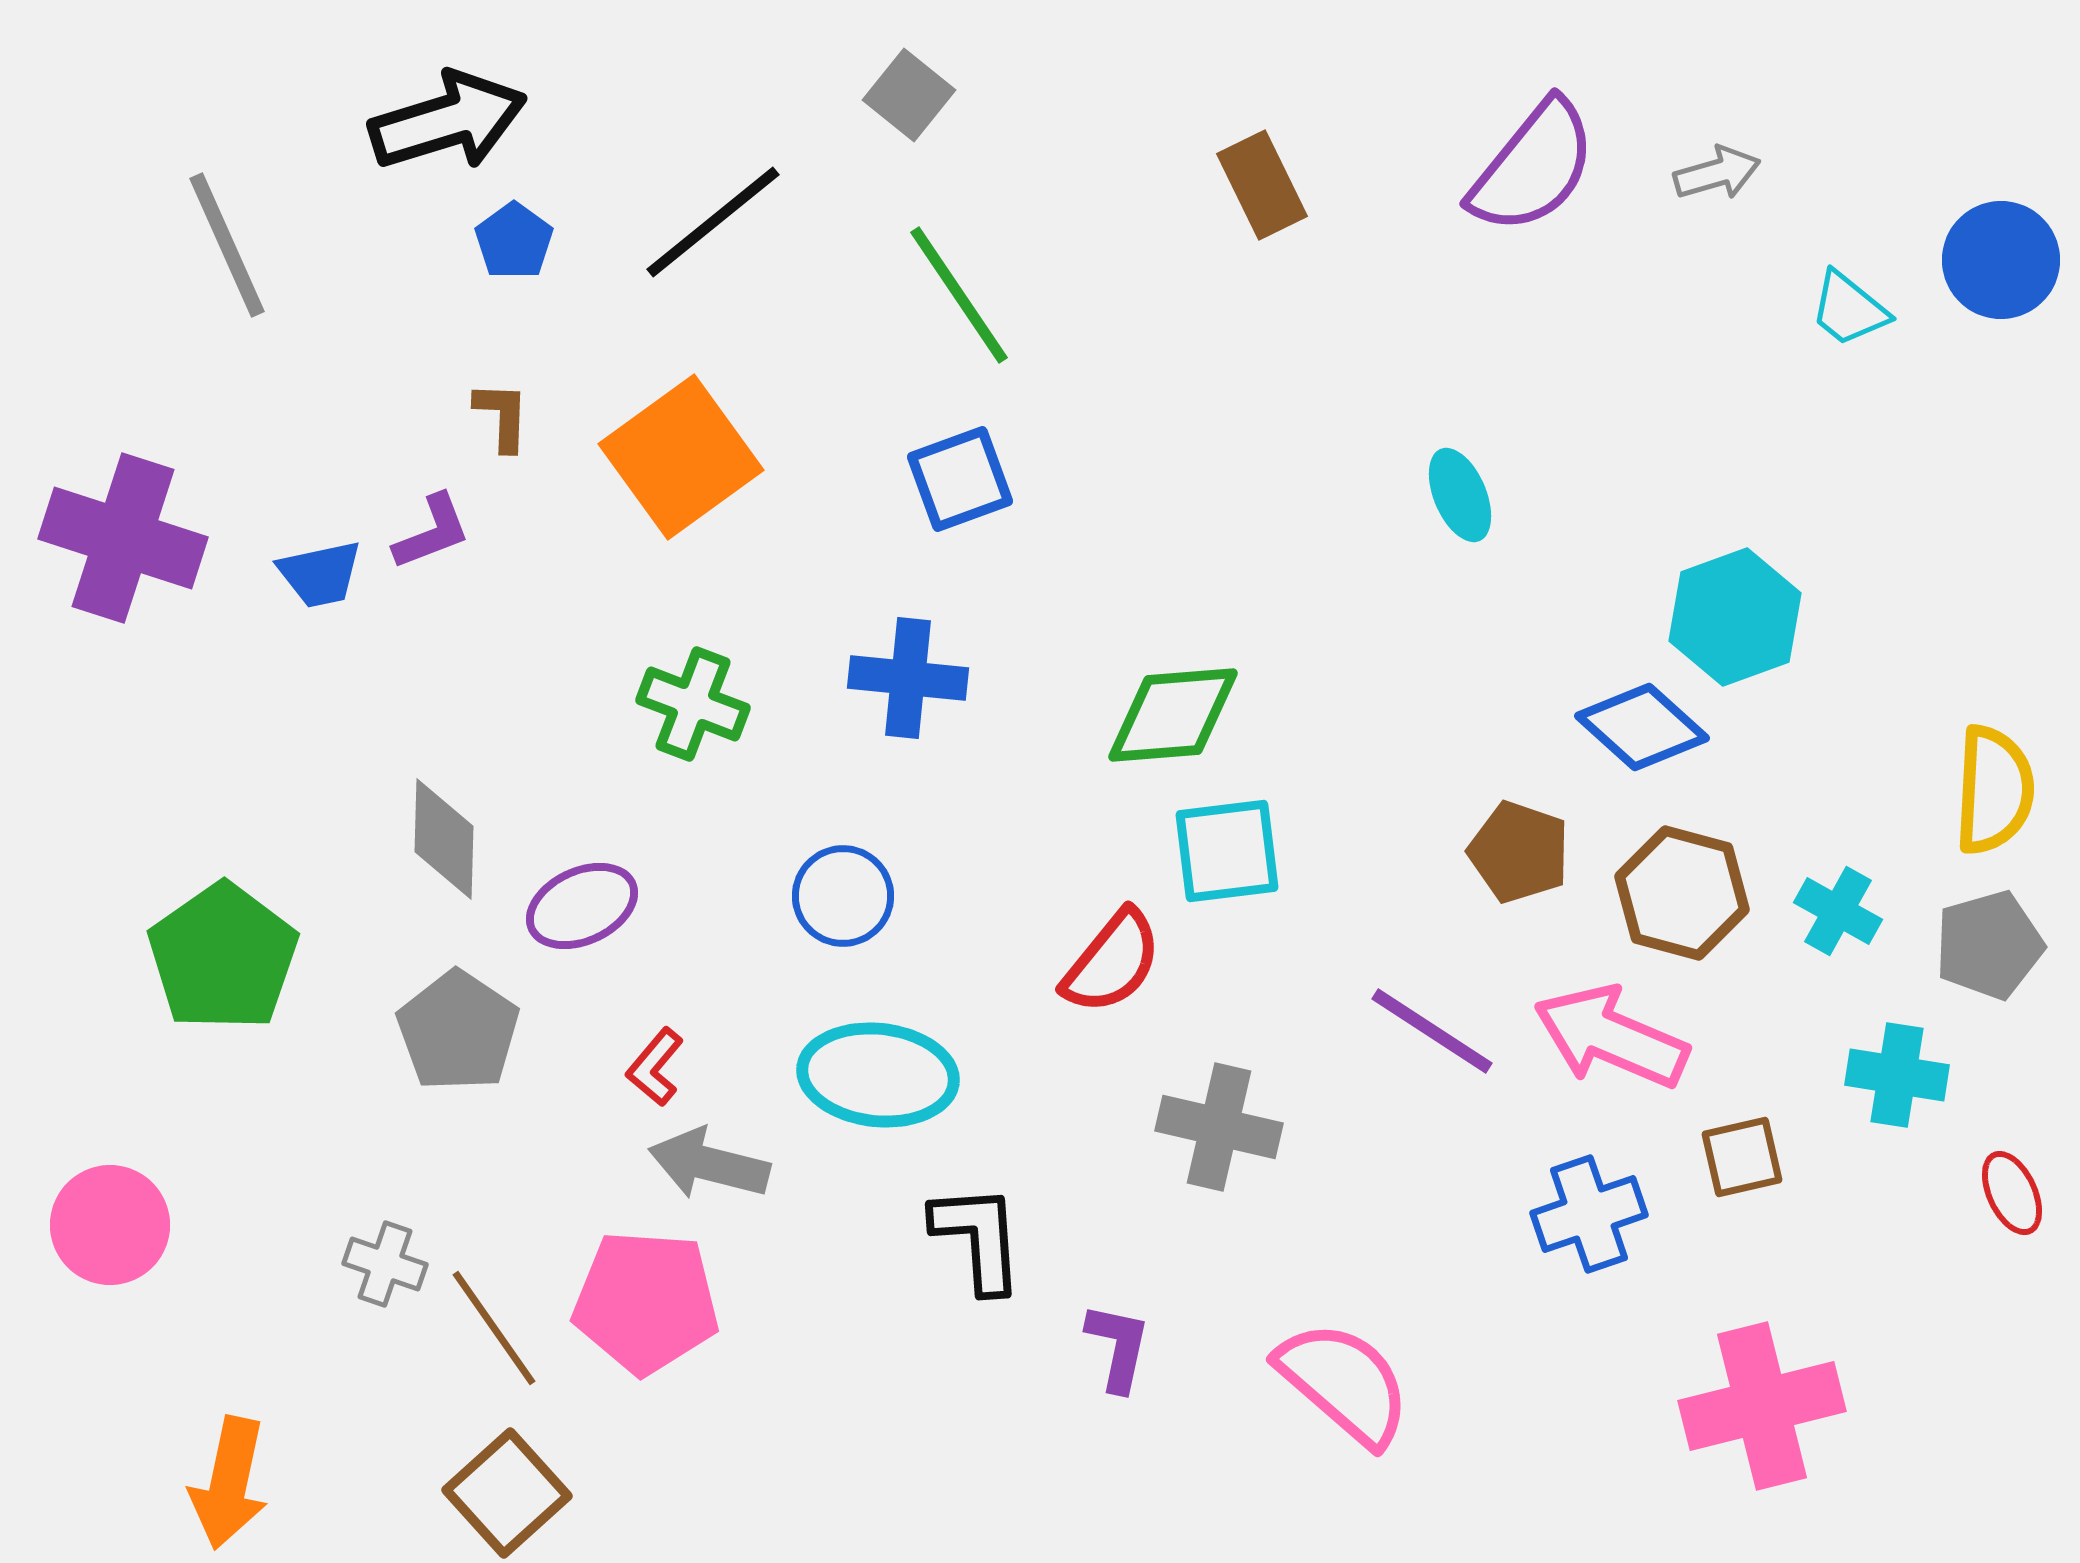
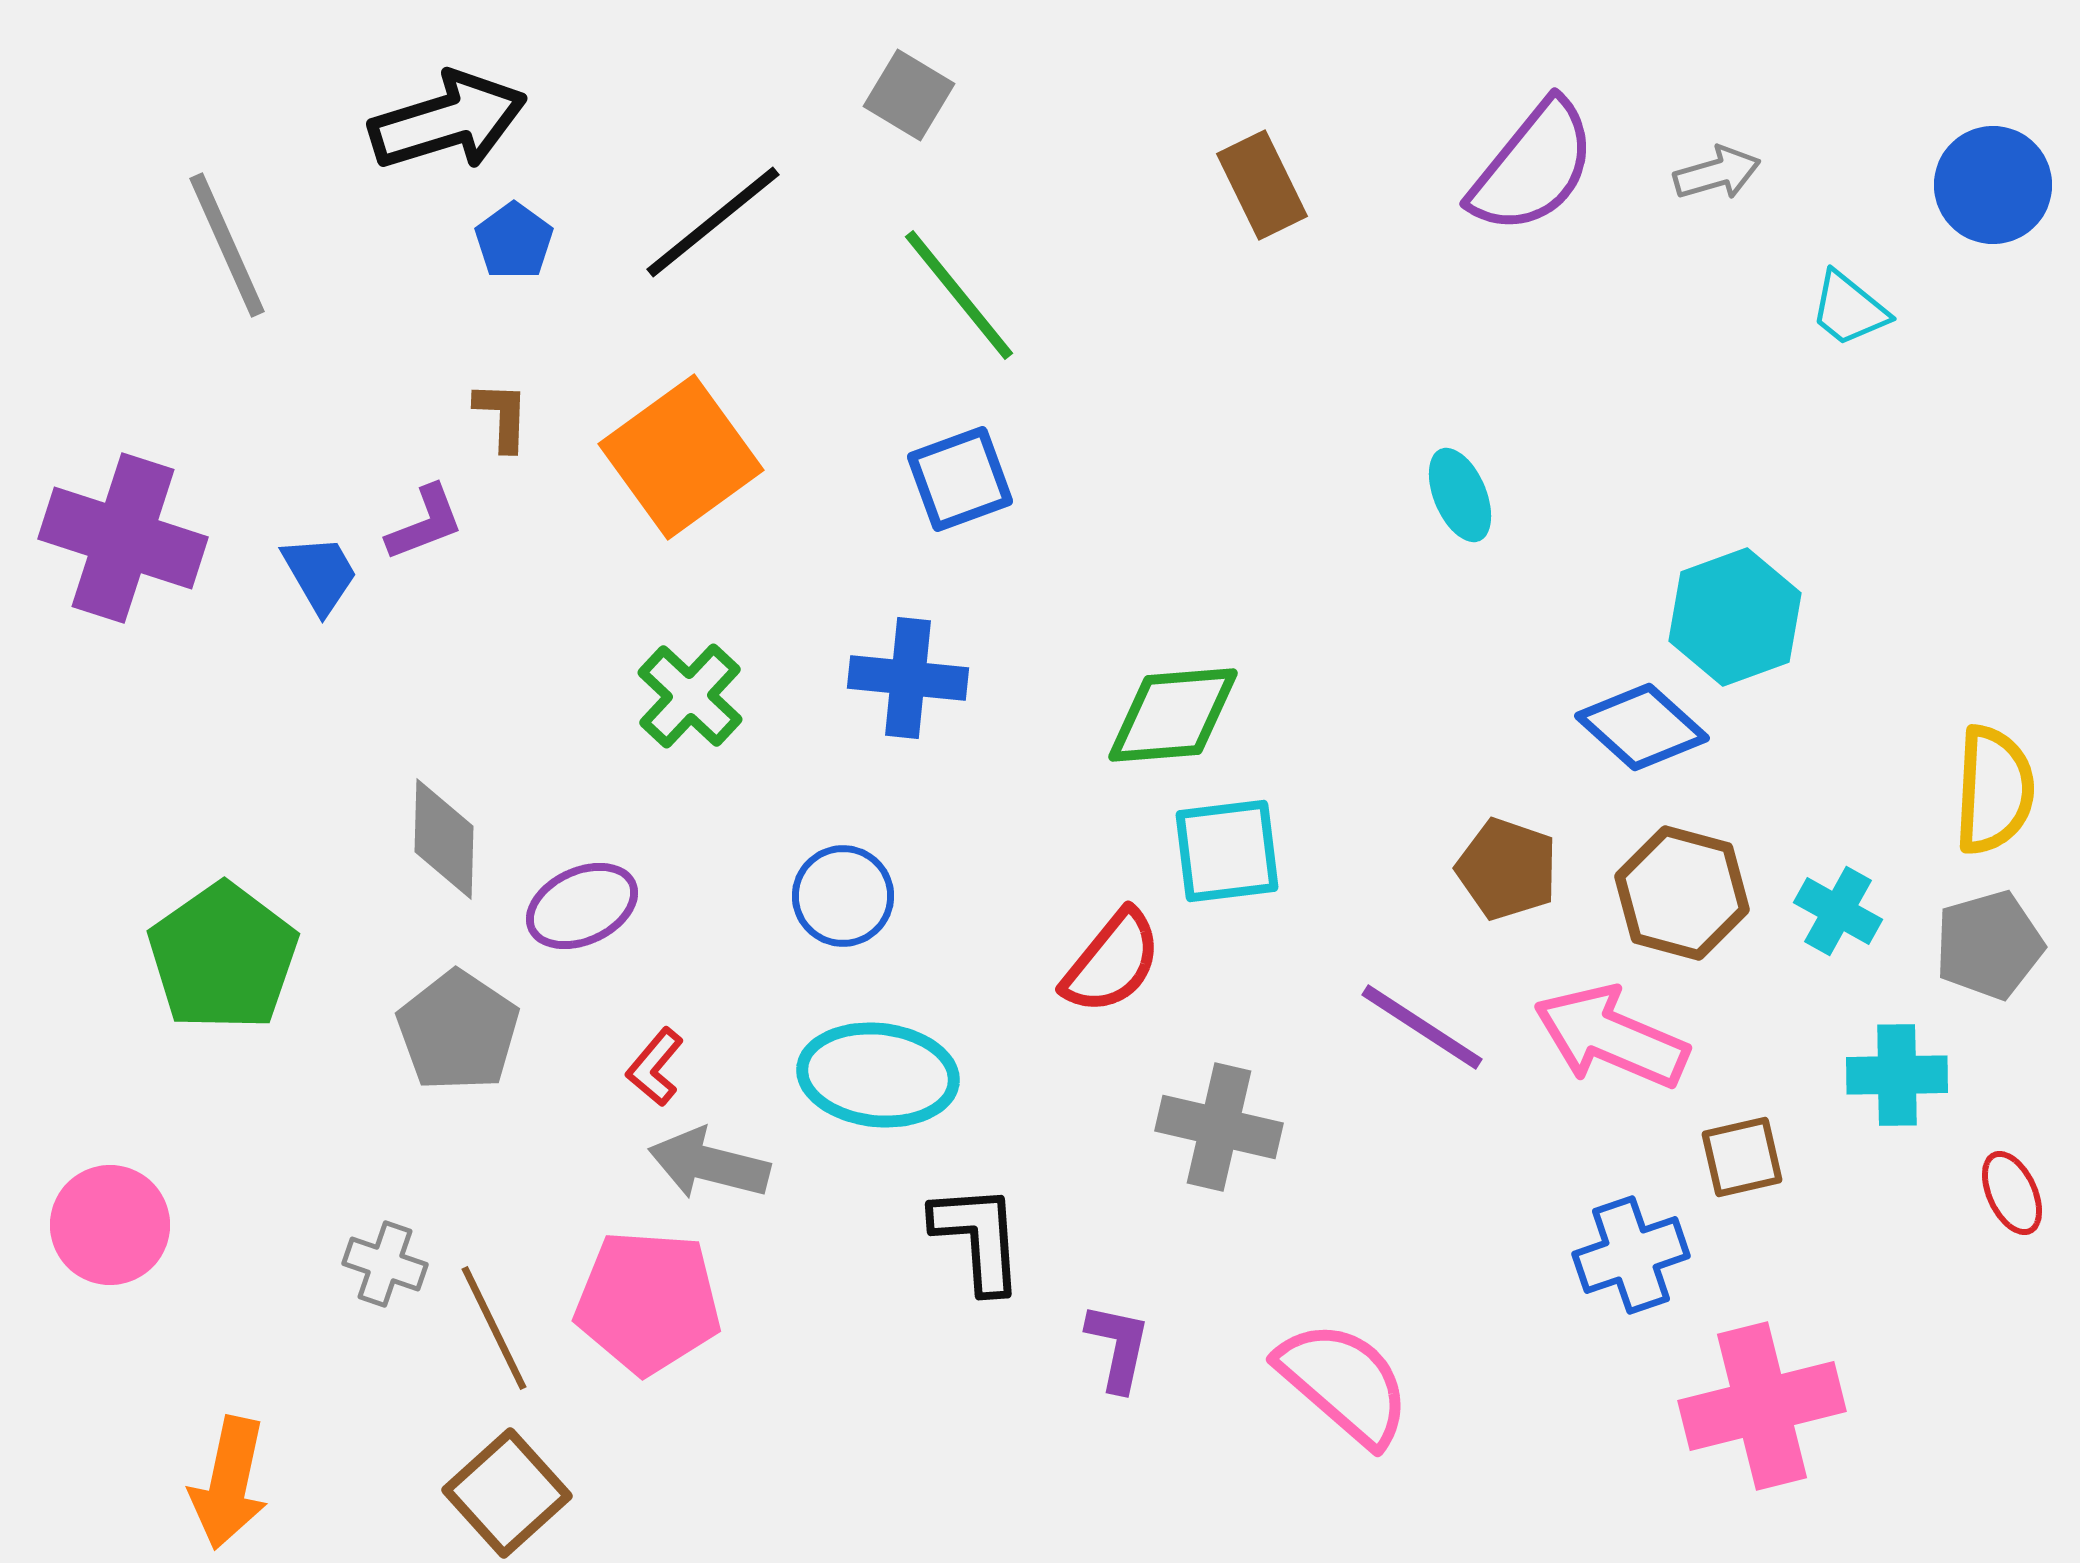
gray square at (909, 95): rotated 8 degrees counterclockwise
blue circle at (2001, 260): moved 8 px left, 75 px up
green line at (959, 295): rotated 5 degrees counterclockwise
purple L-shape at (432, 532): moved 7 px left, 9 px up
blue trapezoid at (320, 574): rotated 108 degrees counterclockwise
green cross at (693, 704): moved 3 px left, 8 px up; rotated 22 degrees clockwise
brown pentagon at (1519, 852): moved 12 px left, 17 px down
purple line at (1432, 1031): moved 10 px left, 4 px up
cyan cross at (1897, 1075): rotated 10 degrees counterclockwise
blue cross at (1589, 1214): moved 42 px right, 41 px down
pink pentagon at (646, 1302): moved 2 px right
brown line at (494, 1328): rotated 9 degrees clockwise
